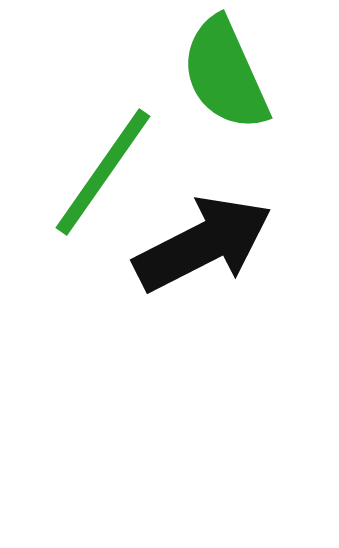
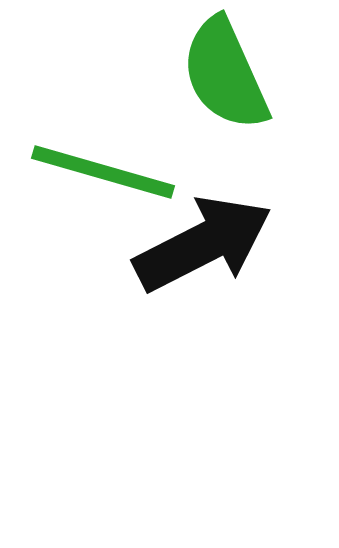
green line: rotated 71 degrees clockwise
